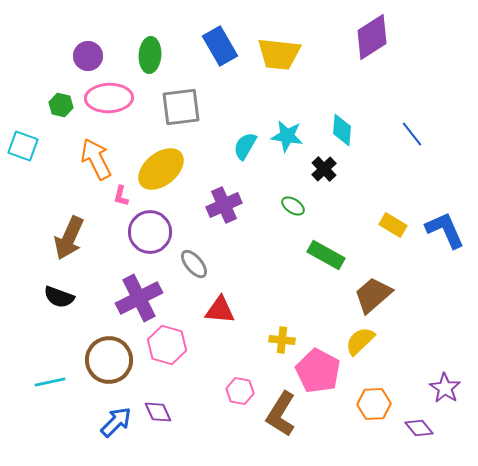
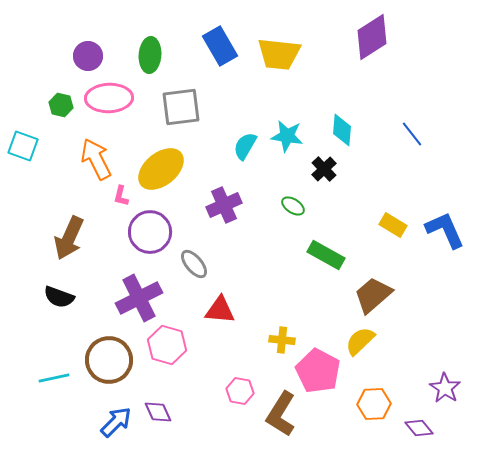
cyan line at (50, 382): moved 4 px right, 4 px up
